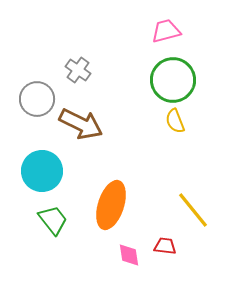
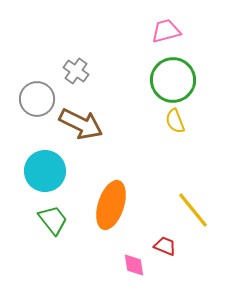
gray cross: moved 2 px left, 1 px down
cyan circle: moved 3 px right
red trapezoid: rotated 15 degrees clockwise
pink diamond: moved 5 px right, 10 px down
